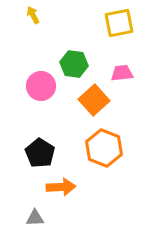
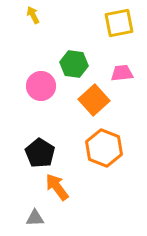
orange arrow: moved 4 px left; rotated 124 degrees counterclockwise
